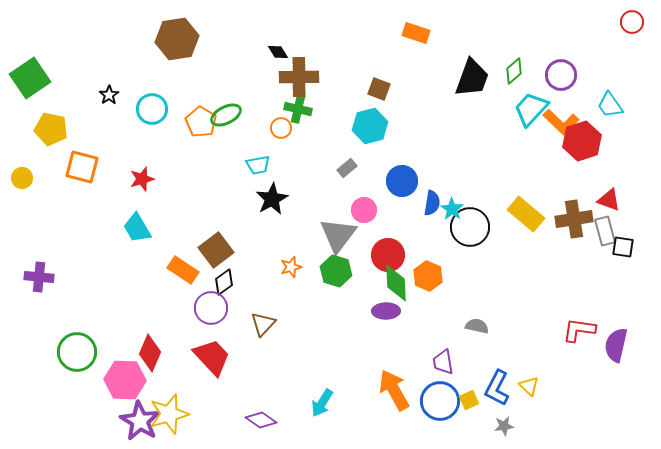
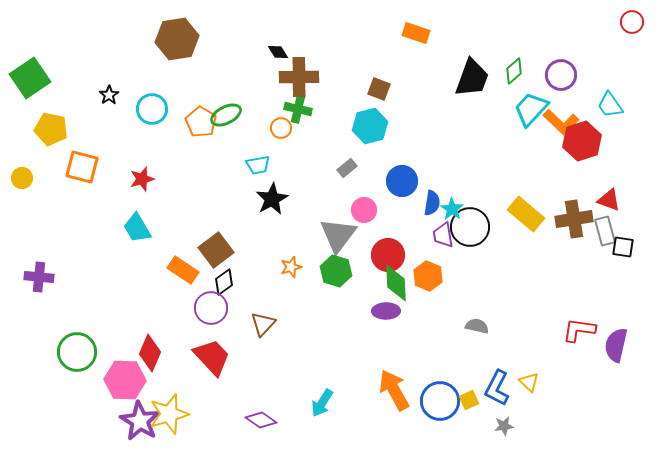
purple trapezoid at (443, 362): moved 127 px up
yellow triangle at (529, 386): moved 4 px up
